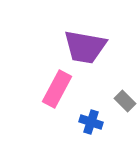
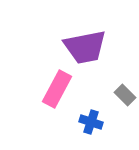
purple trapezoid: rotated 21 degrees counterclockwise
gray rectangle: moved 6 px up
